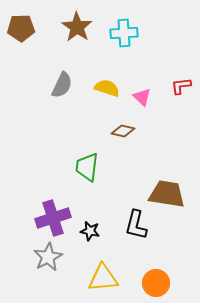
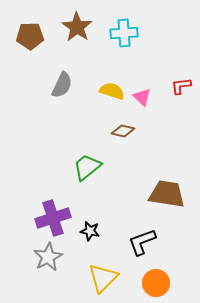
brown pentagon: moved 9 px right, 8 px down
yellow semicircle: moved 5 px right, 3 px down
green trapezoid: rotated 44 degrees clockwise
black L-shape: moved 6 px right, 17 px down; rotated 56 degrees clockwise
yellow triangle: rotated 40 degrees counterclockwise
